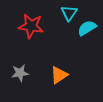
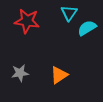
red star: moved 4 px left, 5 px up
